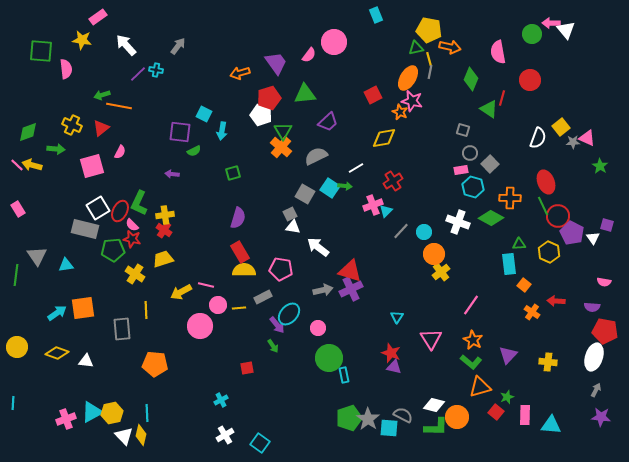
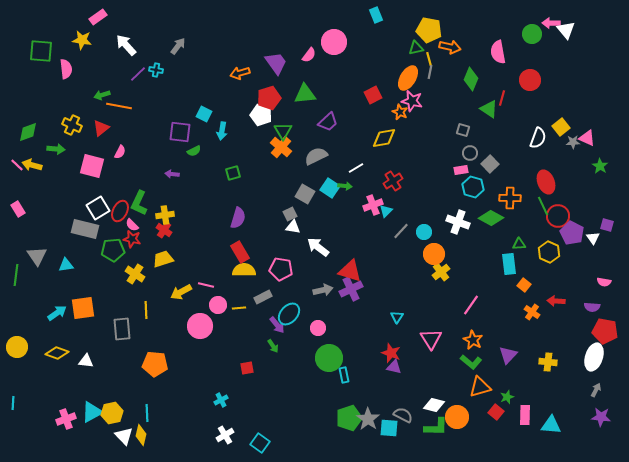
pink square at (92, 166): rotated 30 degrees clockwise
